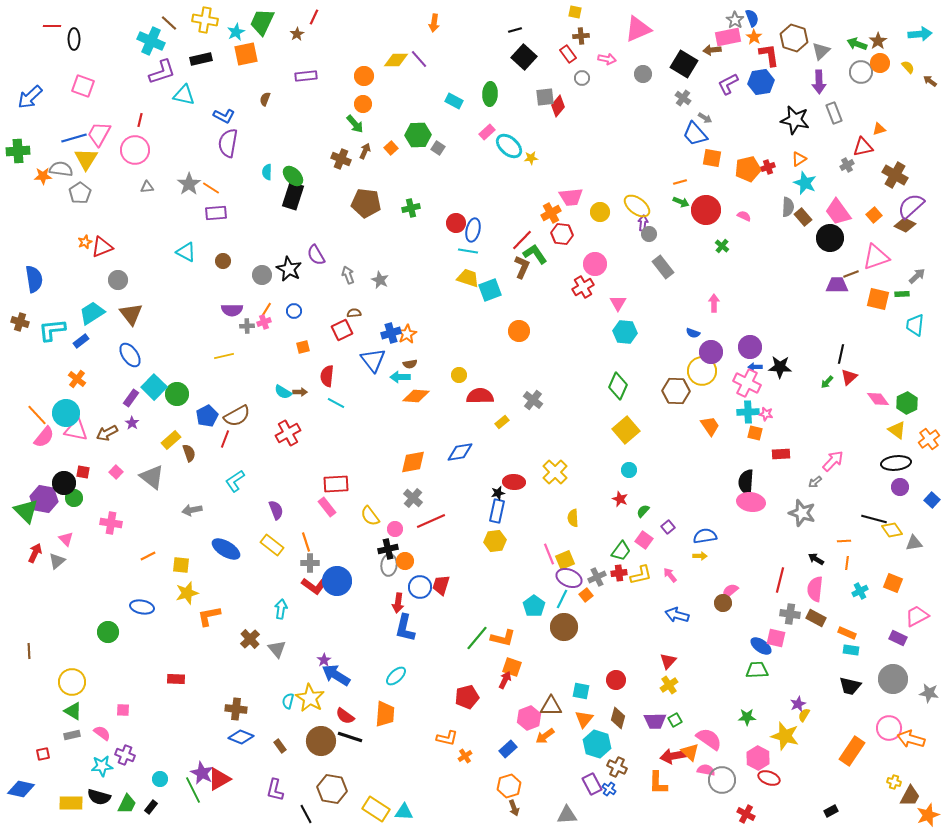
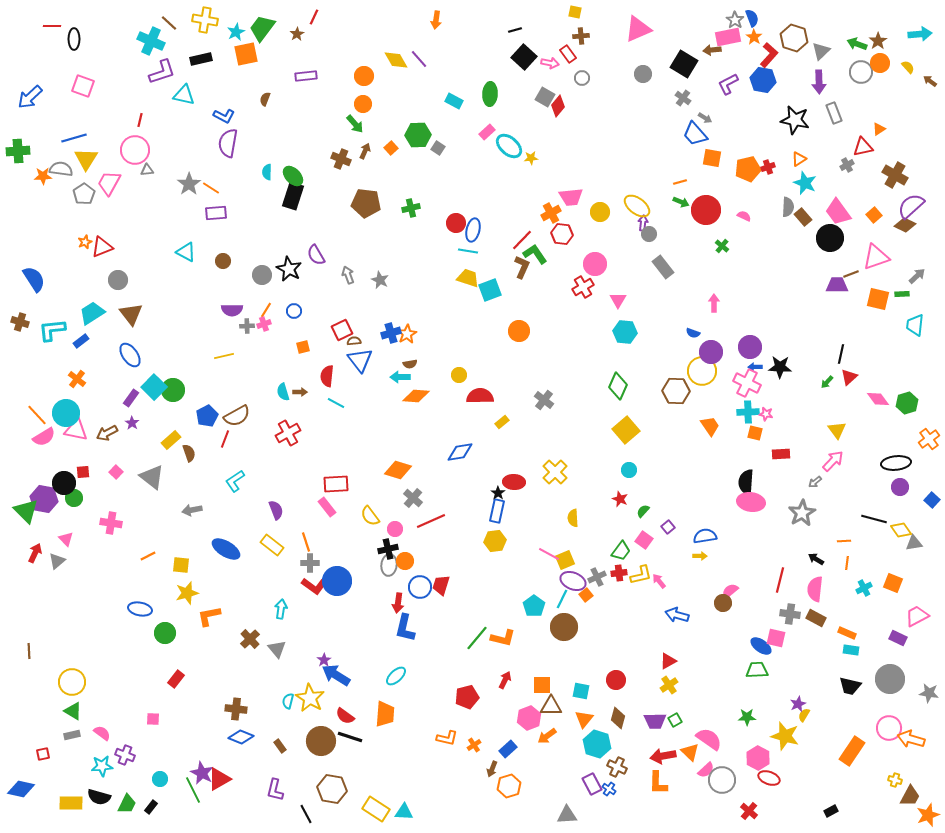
green trapezoid at (262, 22): moved 6 px down; rotated 12 degrees clockwise
orange arrow at (434, 23): moved 2 px right, 3 px up
red L-shape at (769, 55): rotated 50 degrees clockwise
pink arrow at (607, 59): moved 57 px left, 4 px down
yellow diamond at (396, 60): rotated 60 degrees clockwise
blue hexagon at (761, 82): moved 2 px right, 2 px up; rotated 20 degrees clockwise
gray square at (545, 97): rotated 36 degrees clockwise
orange triangle at (879, 129): rotated 16 degrees counterclockwise
pink trapezoid at (99, 134): moved 10 px right, 49 px down
gray triangle at (147, 187): moved 17 px up
gray pentagon at (80, 193): moved 4 px right, 1 px down
blue semicircle at (34, 279): rotated 24 degrees counterclockwise
pink triangle at (618, 303): moved 3 px up
brown semicircle at (354, 313): moved 28 px down
pink cross at (264, 322): moved 2 px down
blue triangle at (373, 360): moved 13 px left
cyan semicircle at (283, 392): rotated 42 degrees clockwise
green circle at (177, 394): moved 4 px left, 4 px up
gray cross at (533, 400): moved 11 px right
green hexagon at (907, 403): rotated 10 degrees clockwise
yellow triangle at (897, 430): moved 60 px left; rotated 18 degrees clockwise
pink semicircle at (44, 437): rotated 20 degrees clockwise
orange diamond at (413, 462): moved 15 px left, 8 px down; rotated 28 degrees clockwise
red square at (83, 472): rotated 16 degrees counterclockwise
black star at (498, 493): rotated 24 degrees counterclockwise
gray star at (802, 513): rotated 24 degrees clockwise
yellow diamond at (892, 530): moved 9 px right
pink line at (549, 554): rotated 40 degrees counterclockwise
pink arrow at (670, 575): moved 11 px left, 6 px down
purple ellipse at (569, 578): moved 4 px right, 3 px down
cyan cross at (860, 591): moved 4 px right, 3 px up
blue ellipse at (142, 607): moved 2 px left, 2 px down
green circle at (108, 632): moved 57 px right, 1 px down
red triangle at (668, 661): rotated 18 degrees clockwise
orange square at (512, 667): moved 30 px right, 18 px down; rotated 18 degrees counterclockwise
red rectangle at (176, 679): rotated 54 degrees counterclockwise
gray circle at (893, 679): moved 3 px left
pink square at (123, 710): moved 30 px right, 9 px down
orange arrow at (545, 736): moved 2 px right
orange cross at (465, 756): moved 9 px right, 11 px up
red arrow at (673, 756): moved 10 px left
pink semicircle at (706, 770): rotated 126 degrees clockwise
yellow cross at (894, 782): moved 1 px right, 2 px up
brown arrow at (514, 808): moved 22 px left, 39 px up; rotated 42 degrees clockwise
red cross at (746, 814): moved 3 px right, 3 px up; rotated 12 degrees clockwise
